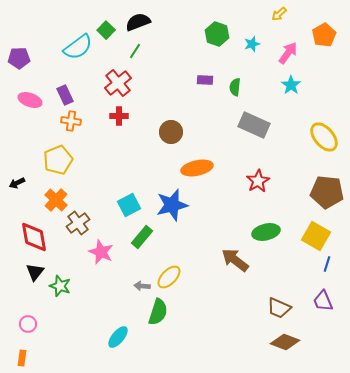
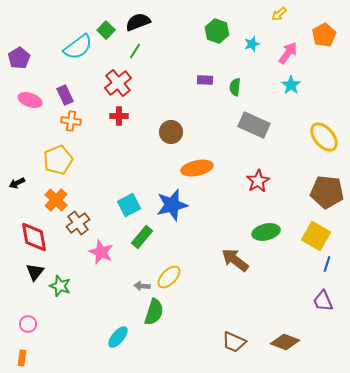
green hexagon at (217, 34): moved 3 px up
purple pentagon at (19, 58): rotated 30 degrees counterclockwise
brown trapezoid at (279, 308): moved 45 px left, 34 px down
green semicircle at (158, 312): moved 4 px left
